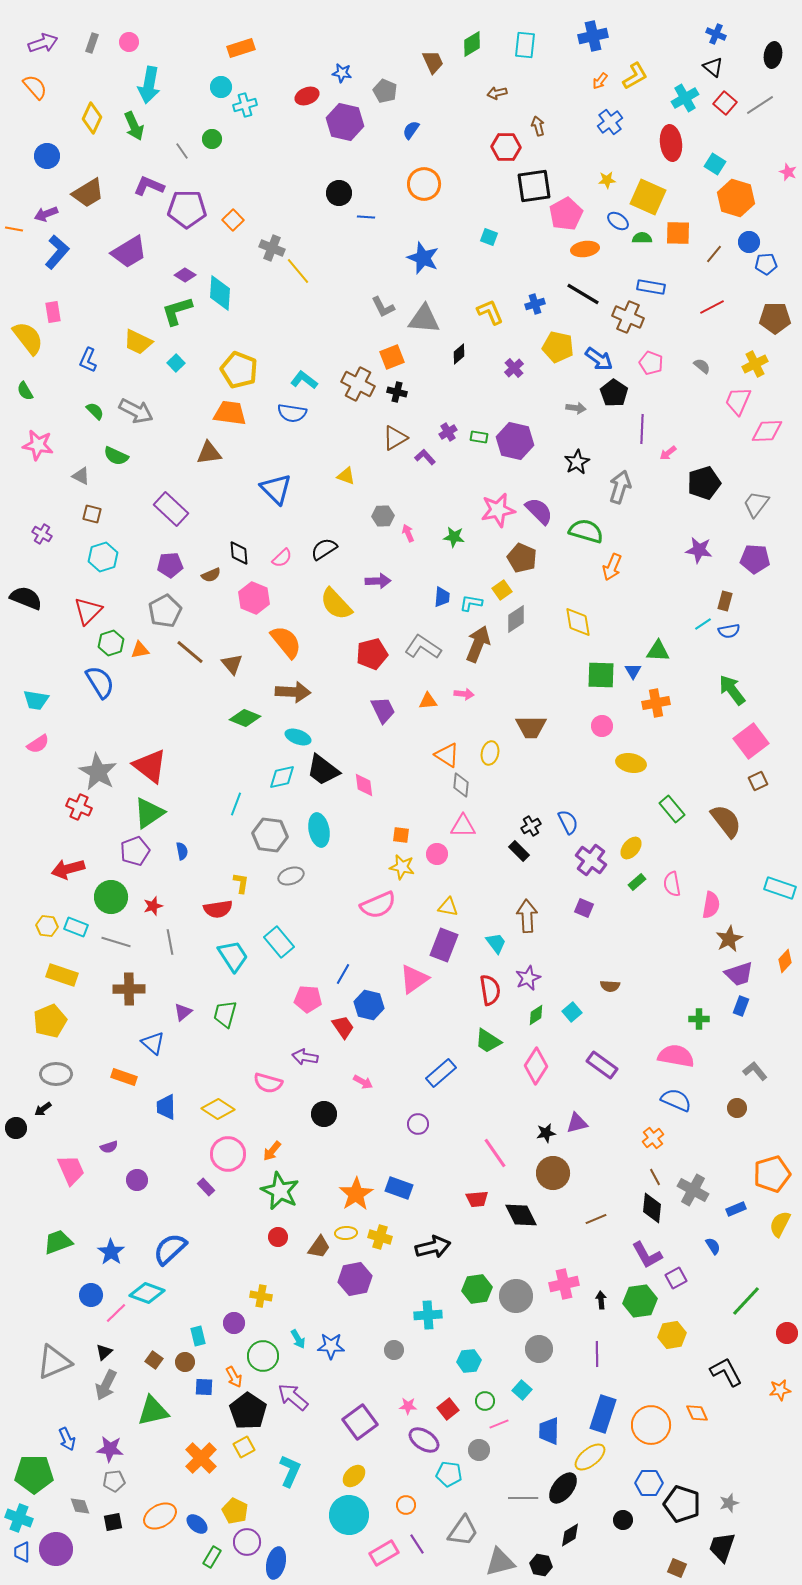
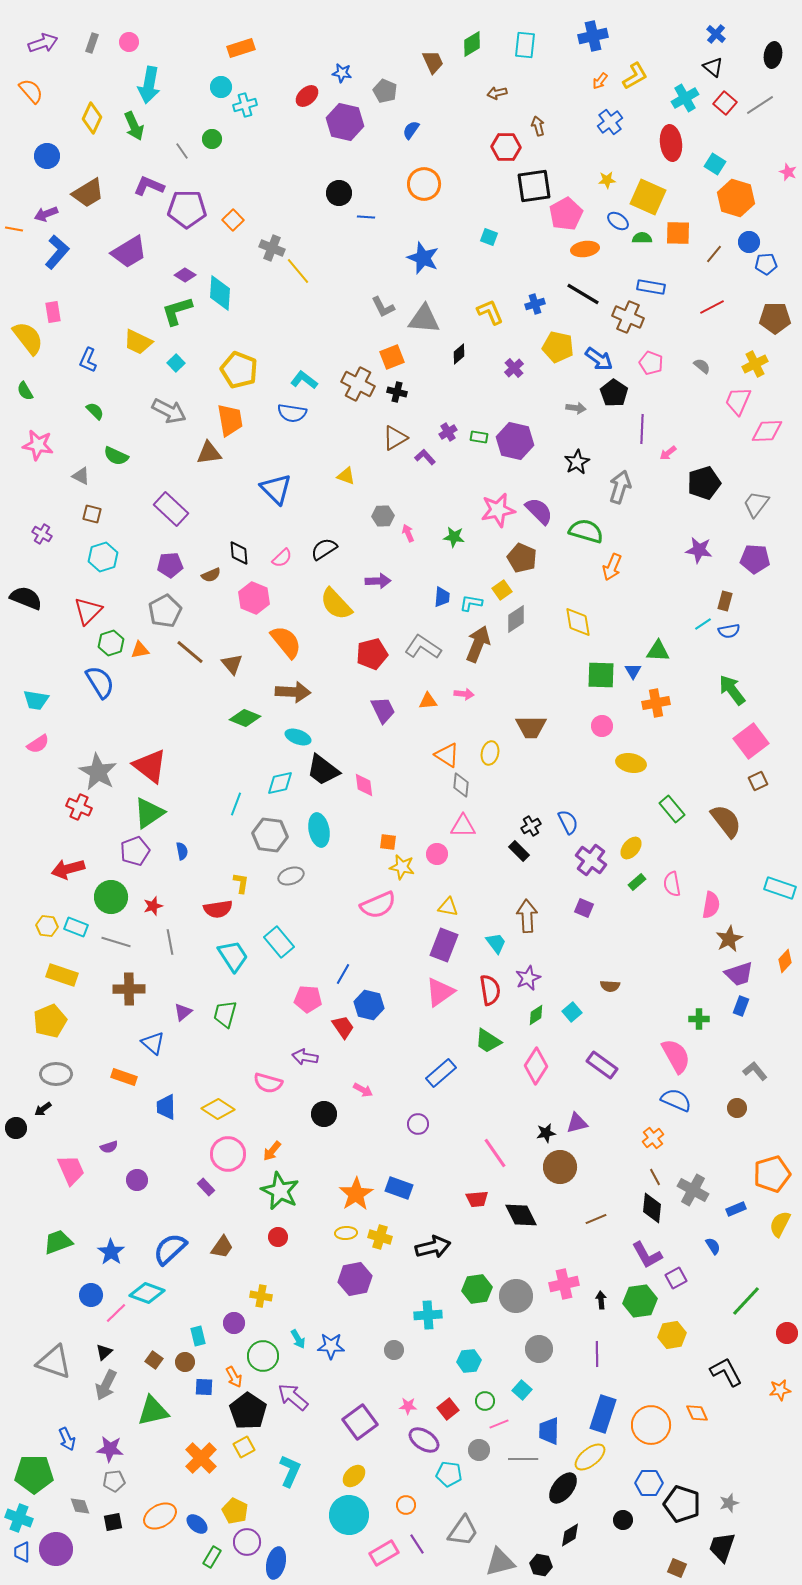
blue cross at (716, 34): rotated 18 degrees clockwise
orange semicircle at (35, 87): moved 4 px left, 4 px down
red ellipse at (307, 96): rotated 20 degrees counterclockwise
gray arrow at (136, 411): moved 33 px right
orange trapezoid at (230, 413): moved 7 px down; rotated 72 degrees clockwise
cyan diamond at (282, 777): moved 2 px left, 6 px down
orange square at (401, 835): moved 13 px left, 7 px down
pink triangle at (414, 979): moved 26 px right, 13 px down
pink semicircle at (676, 1056): rotated 51 degrees clockwise
pink arrow at (363, 1082): moved 8 px down
brown circle at (553, 1173): moved 7 px right, 6 px up
brown trapezoid at (319, 1247): moved 97 px left
gray triangle at (54, 1362): rotated 42 degrees clockwise
gray line at (523, 1498): moved 39 px up
